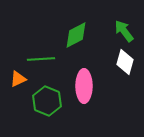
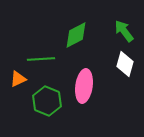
white diamond: moved 2 px down
pink ellipse: rotated 8 degrees clockwise
